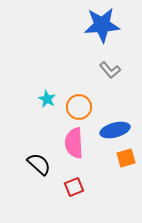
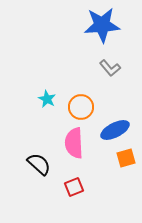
gray L-shape: moved 2 px up
orange circle: moved 2 px right
blue ellipse: rotated 12 degrees counterclockwise
